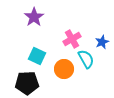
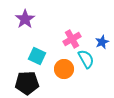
purple star: moved 9 px left, 2 px down
